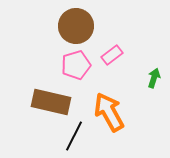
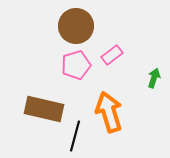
brown rectangle: moved 7 px left, 7 px down
orange arrow: rotated 12 degrees clockwise
black line: moved 1 px right; rotated 12 degrees counterclockwise
